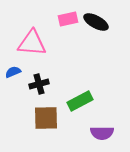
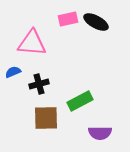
purple semicircle: moved 2 px left
